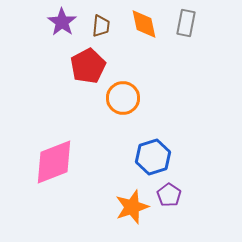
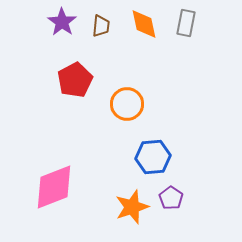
red pentagon: moved 13 px left, 14 px down
orange circle: moved 4 px right, 6 px down
blue hexagon: rotated 12 degrees clockwise
pink diamond: moved 25 px down
purple pentagon: moved 2 px right, 3 px down
